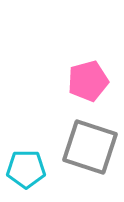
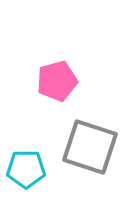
pink pentagon: moved 31 px left
